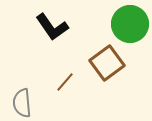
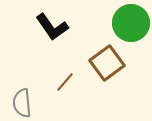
green circle: moved 1 px right, 1 px up
